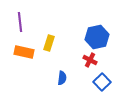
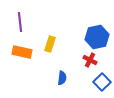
yellow rectangle: moved 1 px right, 1 px down
orange rectangle: moved 2 px left
